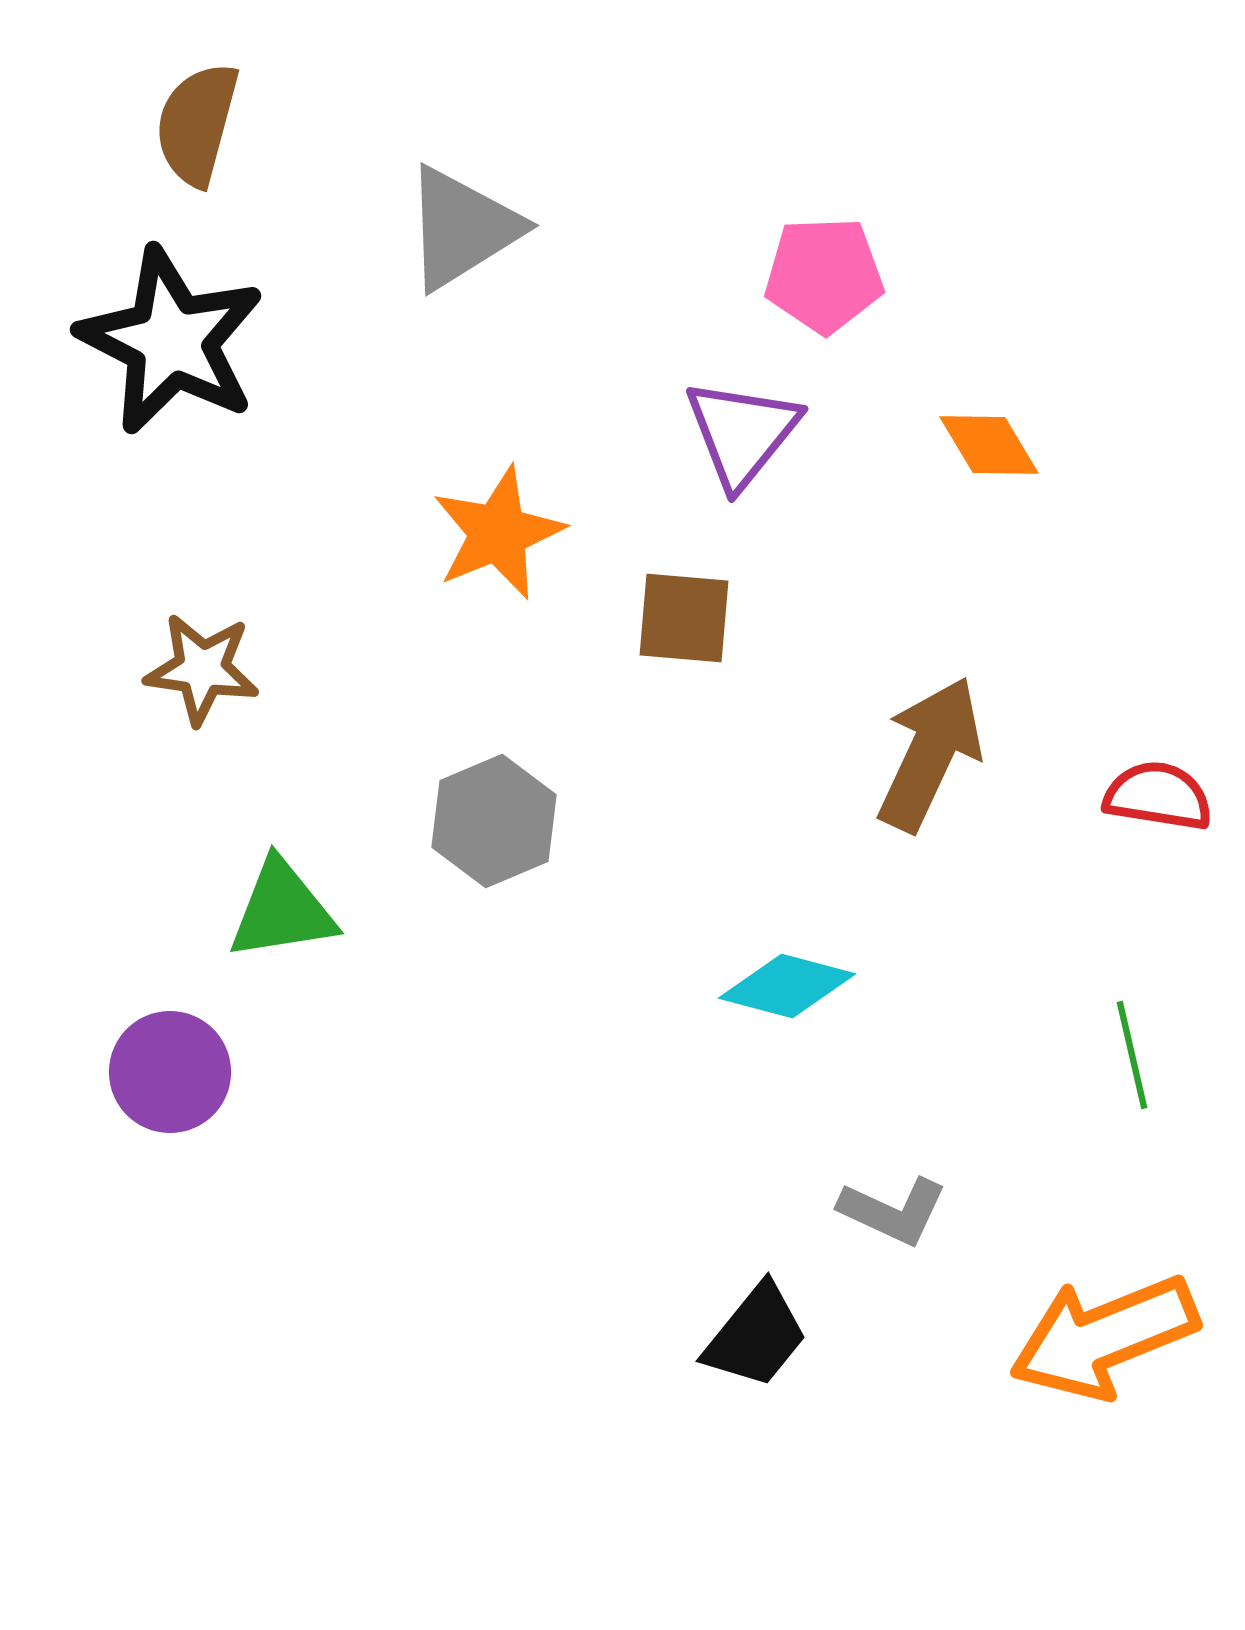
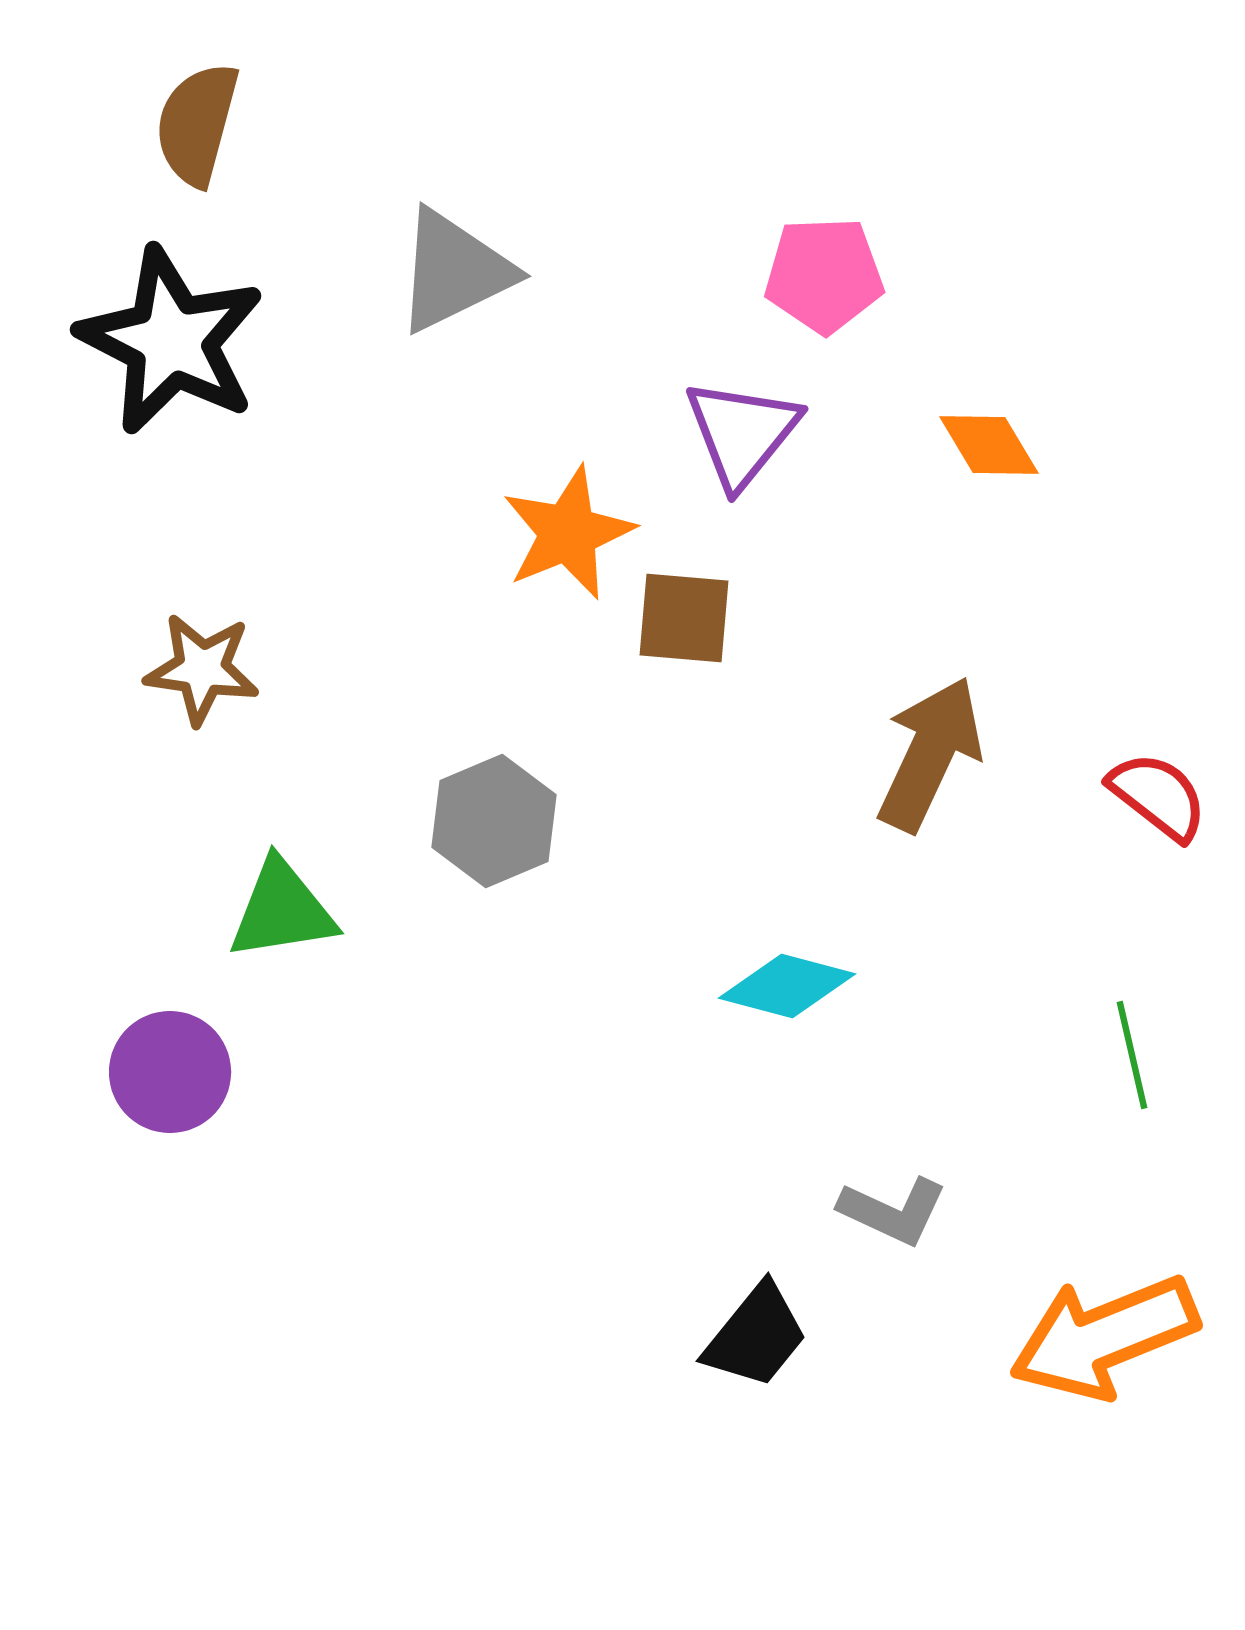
gray triangle: moved 8 px left, 43 px down; rotated 6 degrees clockwise
orange star: moved 70 px right
red semicircle: rotated 29 degrees clockwise
